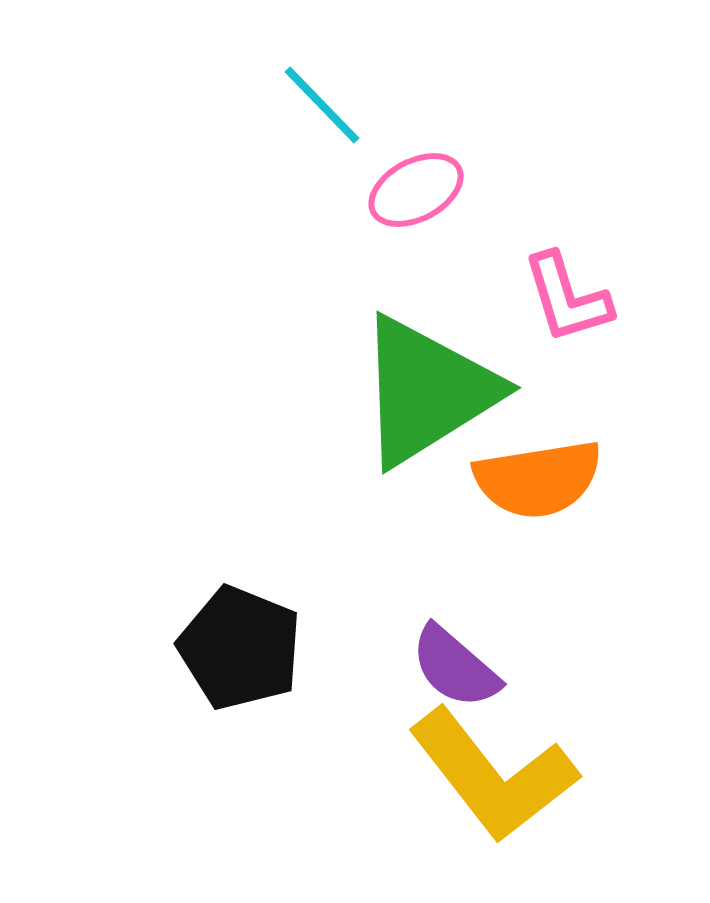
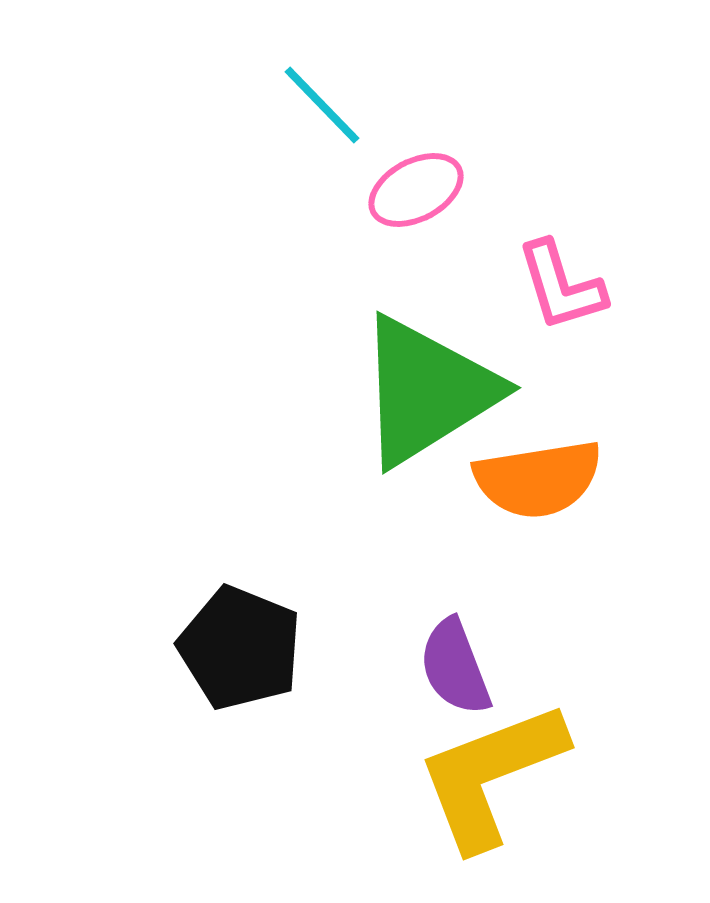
pink L-shape: moved 6 px left, 12 px up
purple semicircle: rotated 28 degrees clockwise
yellow L-shape: moved 2 px left; rotated 107 degrees clockwise
